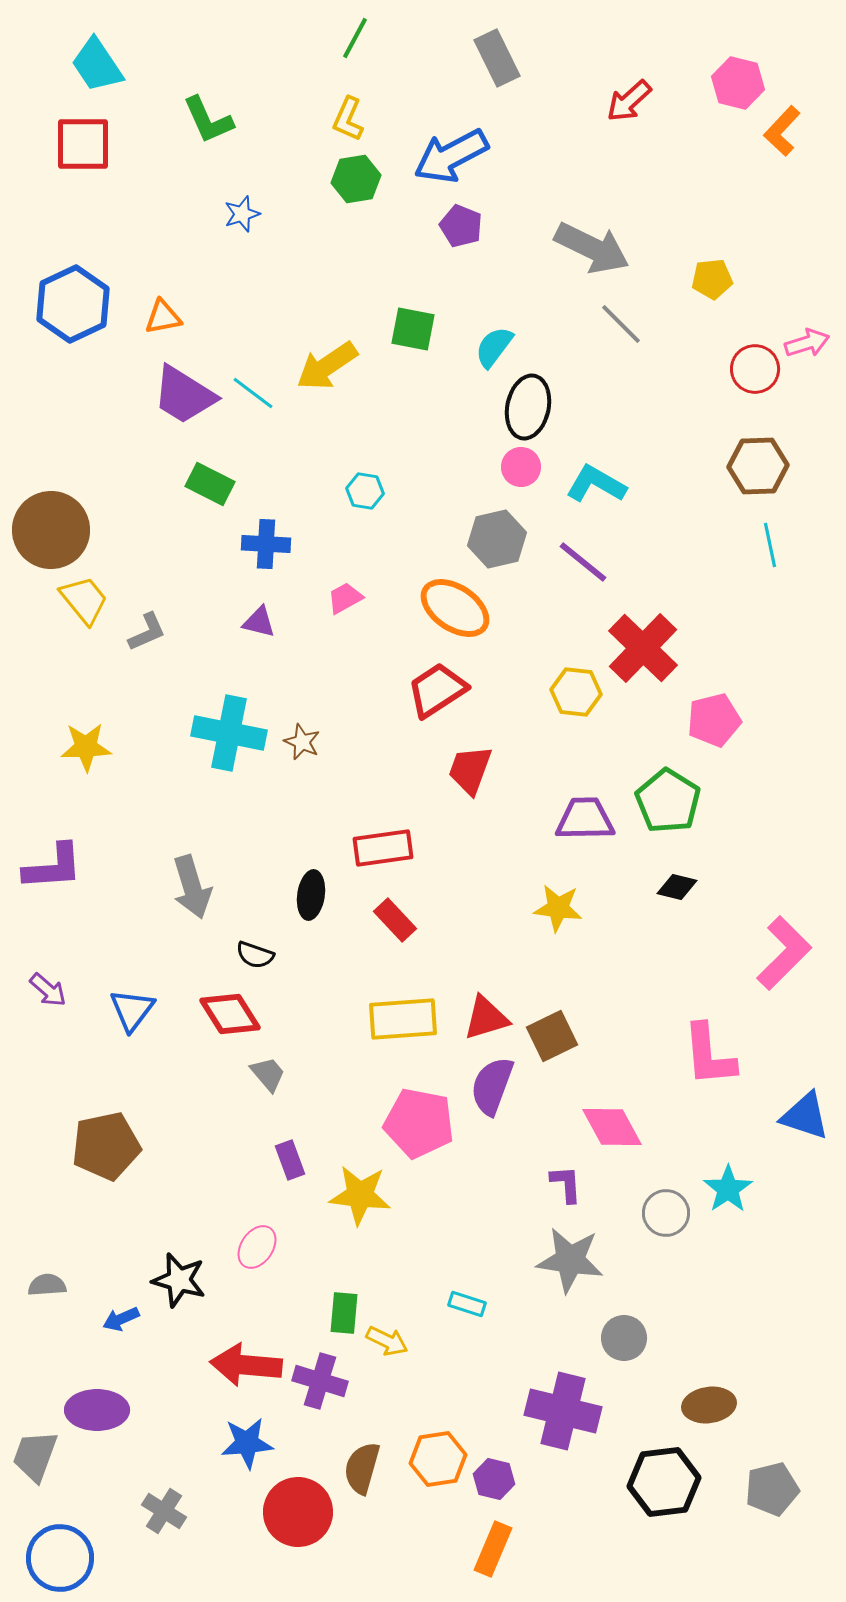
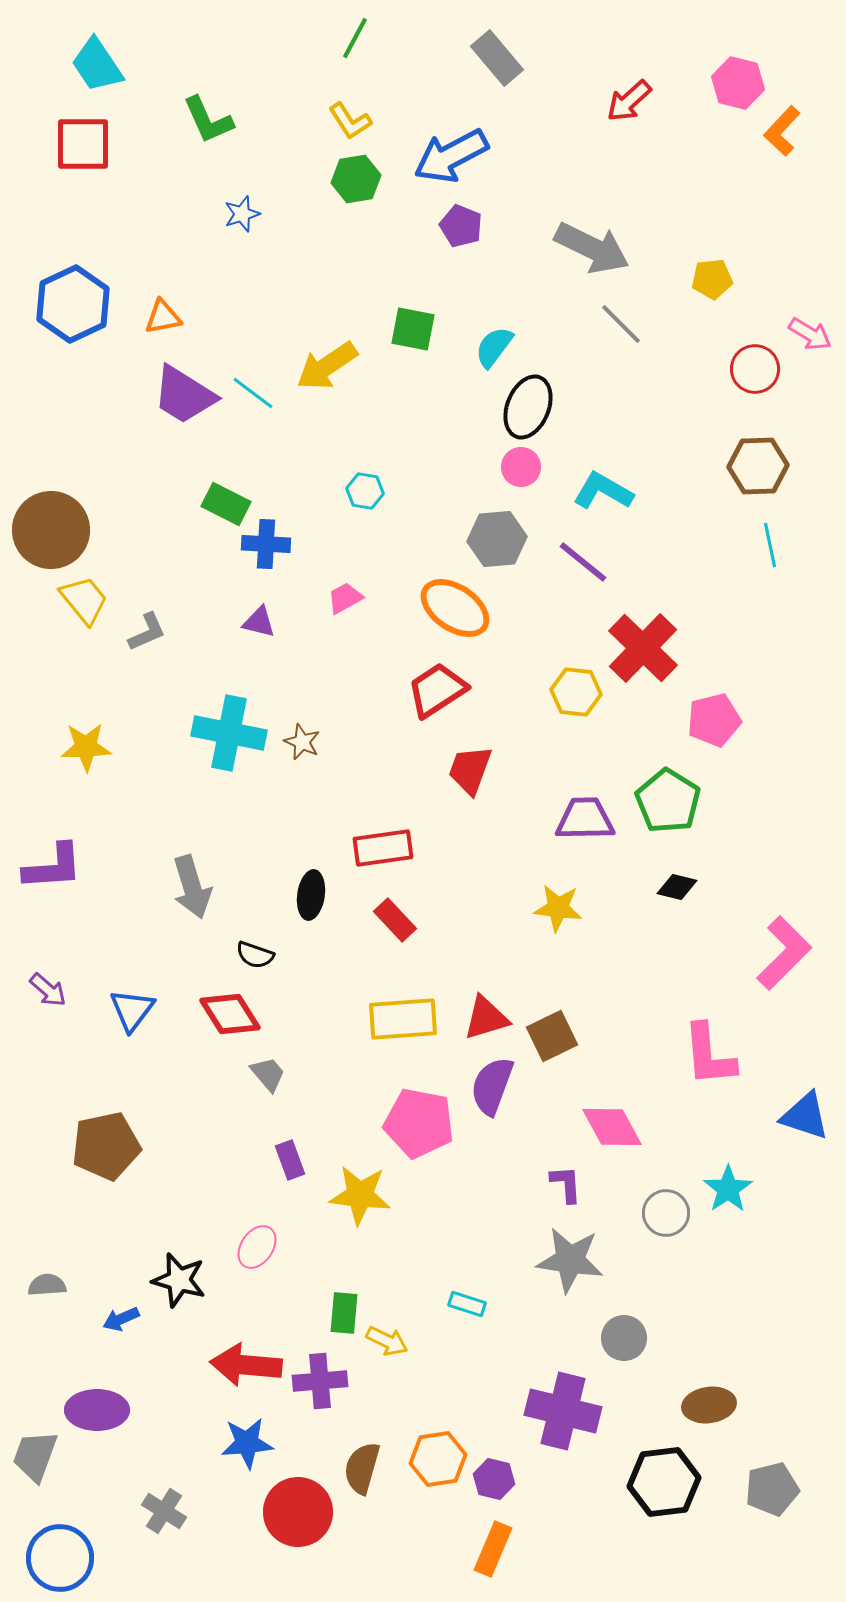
gray rectangle at (497, 58): rotated 14 degrees counterclockwise
yellow L-shape at (348, 119): moved 2 px right, 2 px down; rotated 57 degrees counterclockwise
pink arrow at (807, 343): moved 3 px right, 9 px up; rotated 48 degrees clockwise
black ellipse at (528, 407): rotated 10 degrees clockwise
green rectangle at (210, 484): moved 16 px right, 20 px down
cyan L-shape at (596, 484): moved 7 px right, 7 px down
gray hexagon at (497, 539): rotated 8 degrees clockwise
purple cross at (320, 1381): rotated 22 degrees counterclockwise
